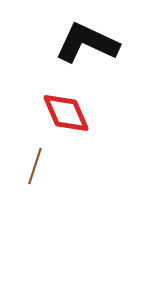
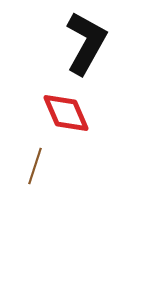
black L-shape: moved 1 px left; rotated 94 degrees clockwise
